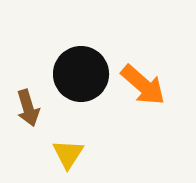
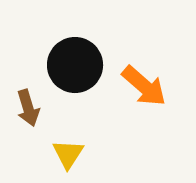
black circle: moved 6 px left, 9 px up
orange arrow: moved 1 px right, 1 px down
